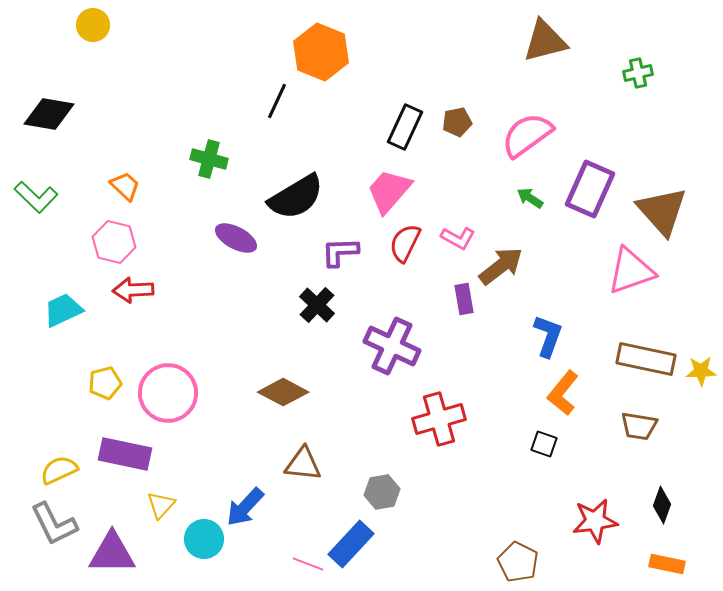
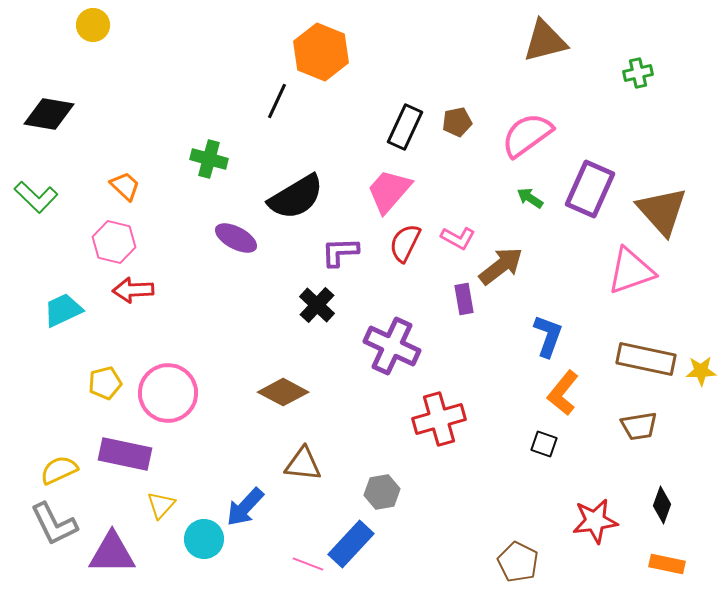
brown trapezoid at (639, 426): rotated 18 degrees counterclockwise
